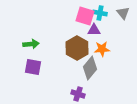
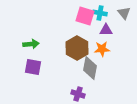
gray triangle: moved 1 px right
purple triangle: moved 12 px right
gray diamond: rotated 30 degrees counterclockwise
